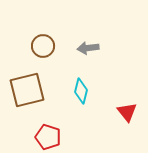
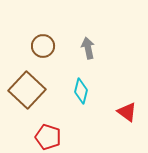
gray arrow: rotated 85 degrees clockwise
brown square: rotated 33 degrees counterclockwise
red triangle: rotated 15 degrees counterclockwise
